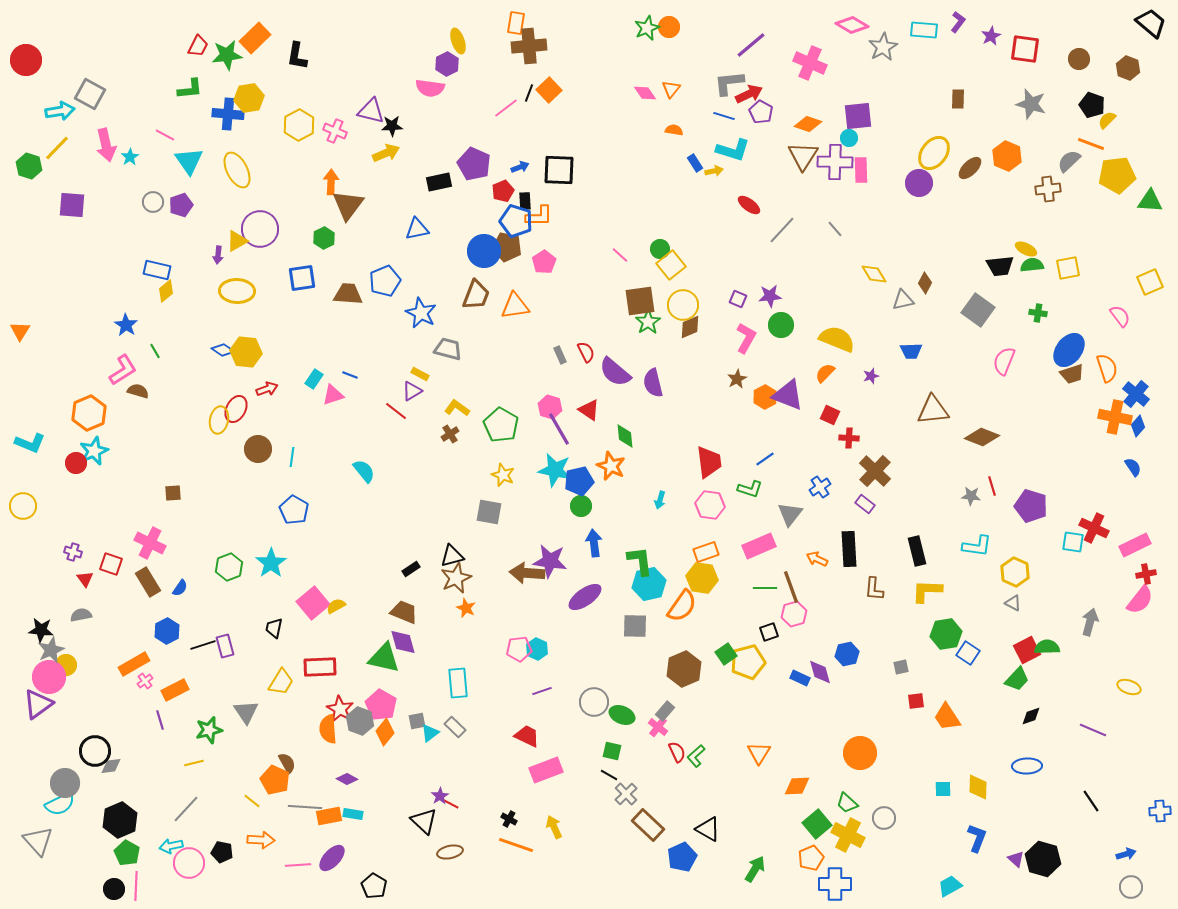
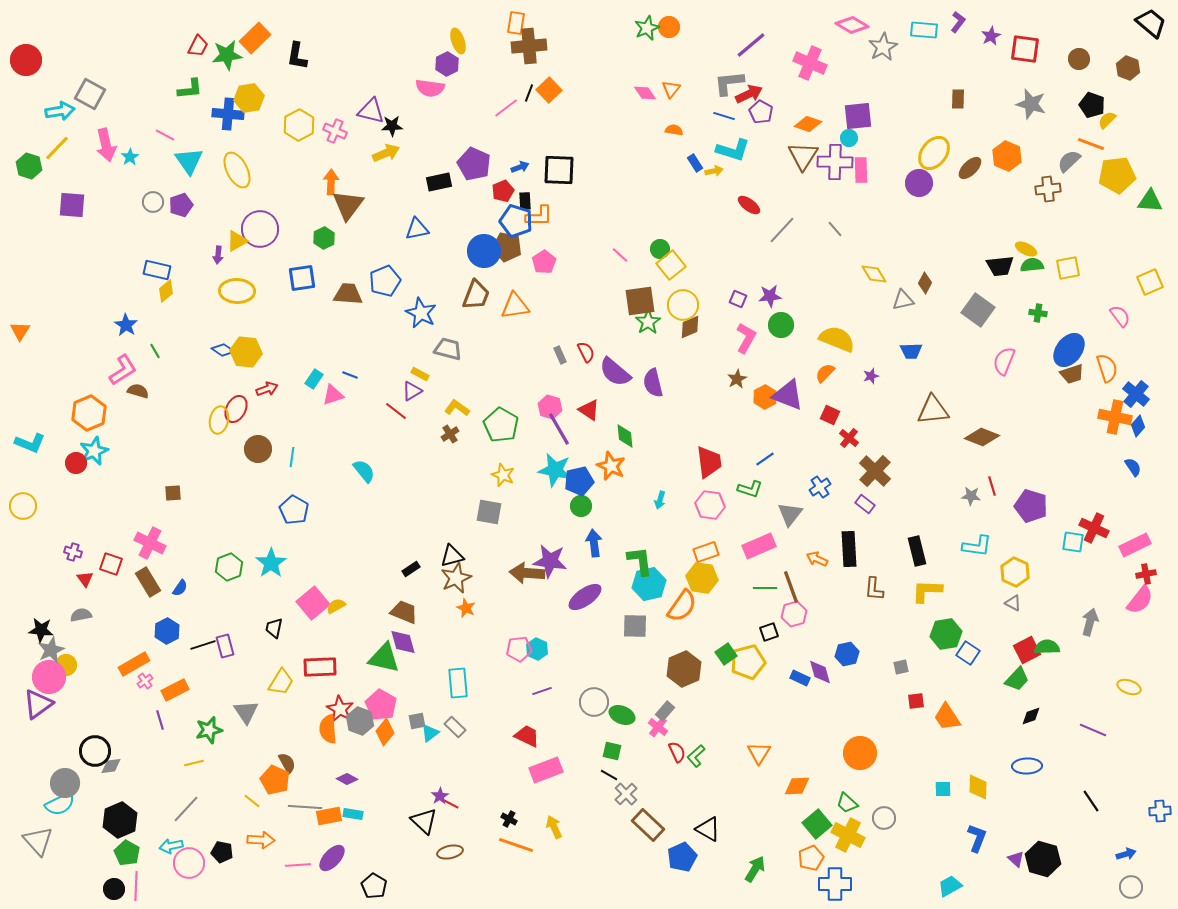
red cross at (849, 438): rotated 36 degrees clockwise
